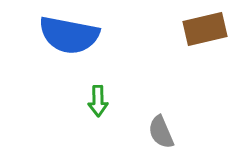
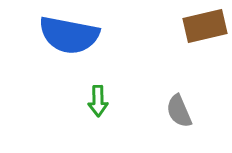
brown rectangle: moved 3 px up
gray semicircle: moved 18 px right, 21 px up
